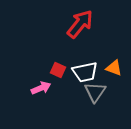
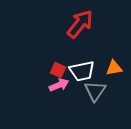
orange triangle: rotated 30 degrees counterclockwise
white trapezoid: moved 3 px left, 1 px up
pink arrow: moved 18 px right, 3 px up
gray triangle: moved 1 px up
